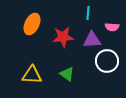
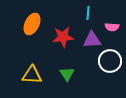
white circle: moved 3 px right
green triangle: rotated 21 degrees clockwise
